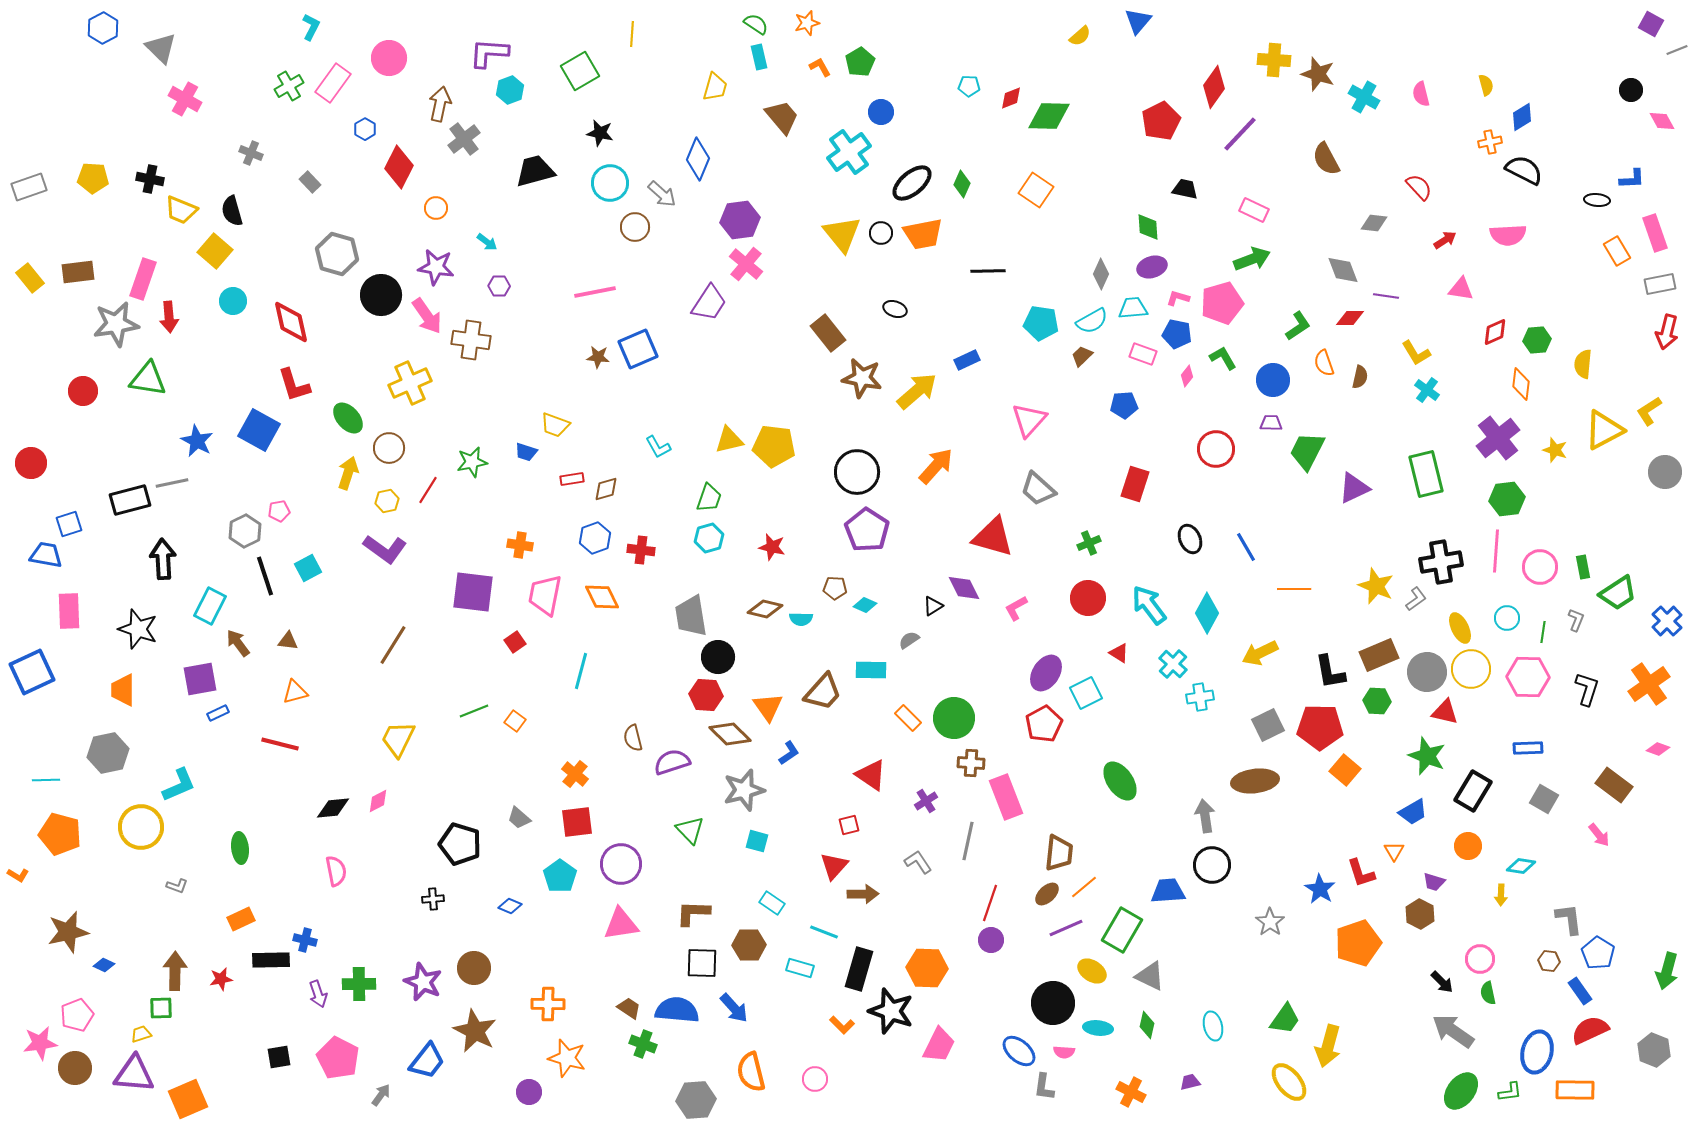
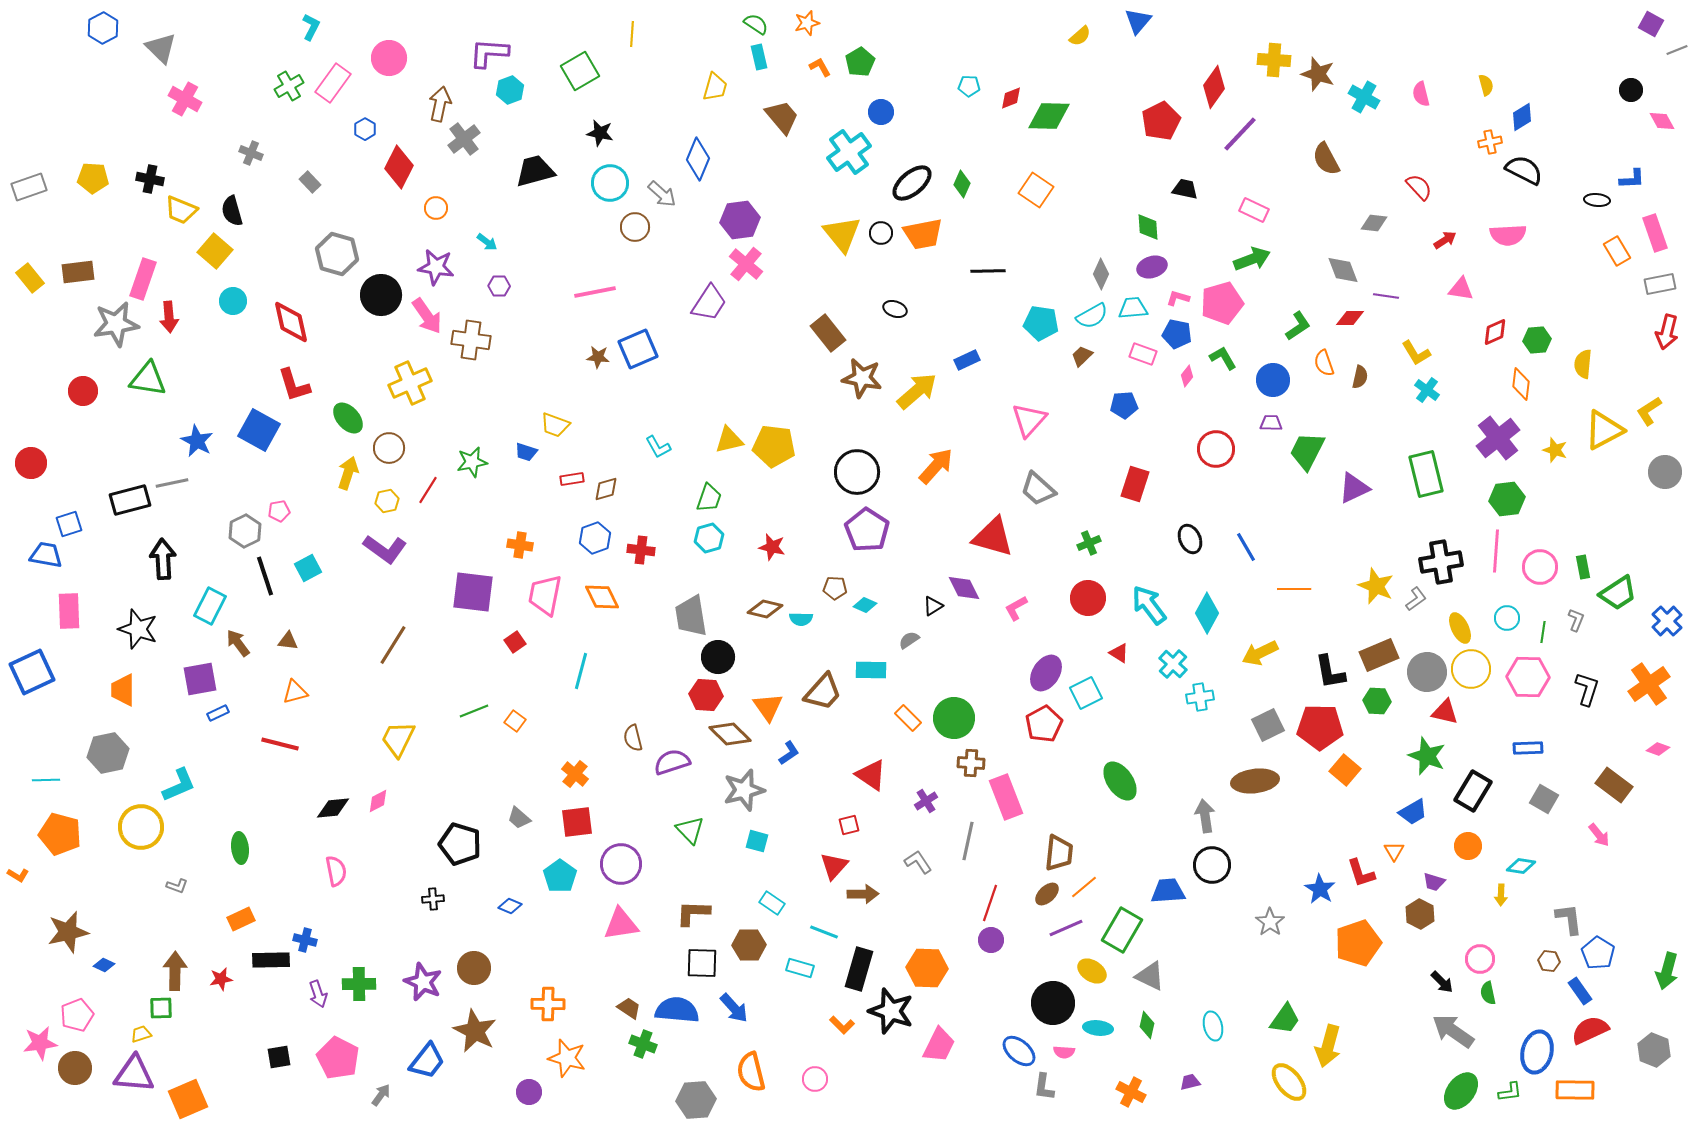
cyan semicircle at (1092, 321): moved 5 px up
